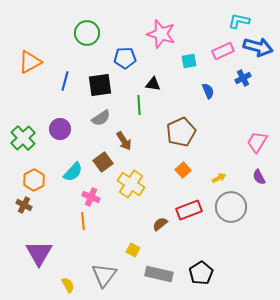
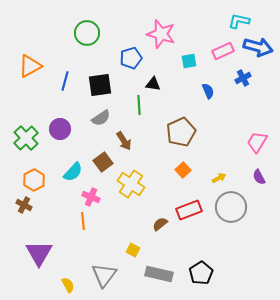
blue pentagon: moved 6 px right; rotated 15 degrees counterclockwise
orange triangle: moved 4 px down
green cross: moved 3 px right
